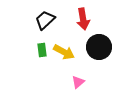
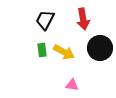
black trapezoid: rotated 20 degrees counterclockwise
black circle: moved 1 px right, 1 px down
pink triangle: moved 6 px left, 3 px down; rotated 48 degrees clockwise
